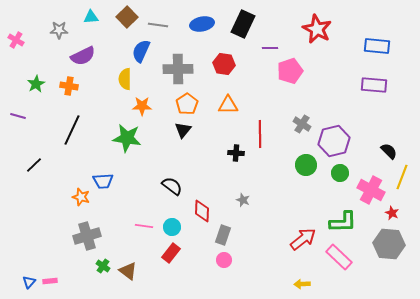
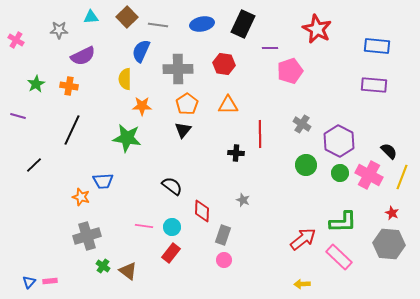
purple hexagon at (334, 141): moved 5 px right; rotated 20 degrees counterclockwise
pink cross at (371, 190): moved 2 px left, 15 px up
